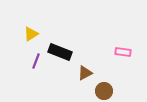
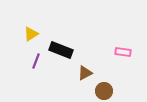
black rectangle: moved 1 px right, 2 px up
